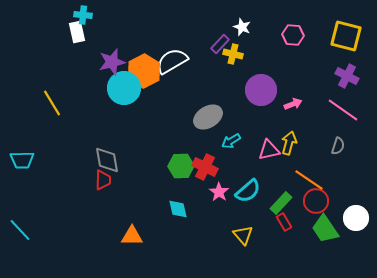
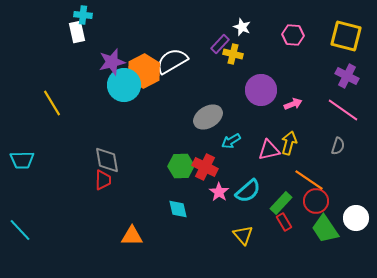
cyan circle: moved 3 px up
